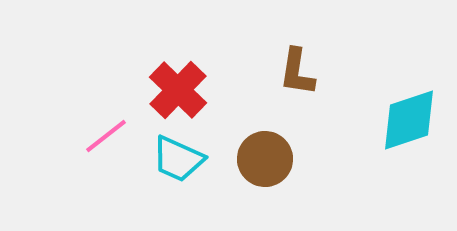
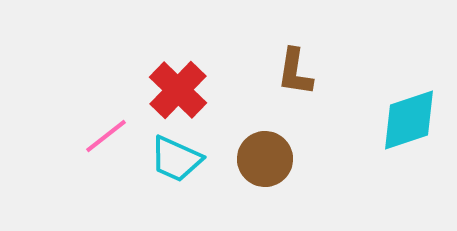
brown L-shape: moved 2 px left
cyan trapezoid: moved 2 px left
